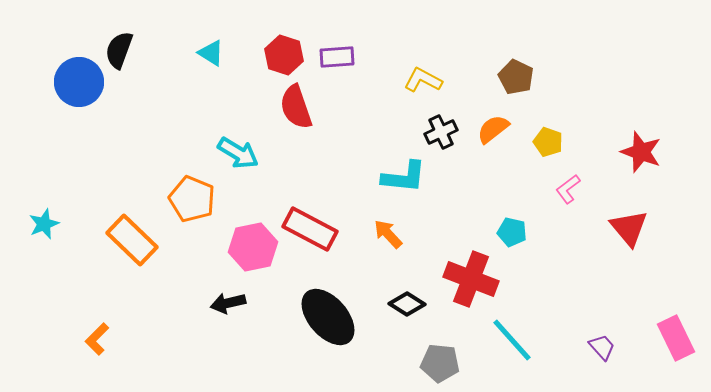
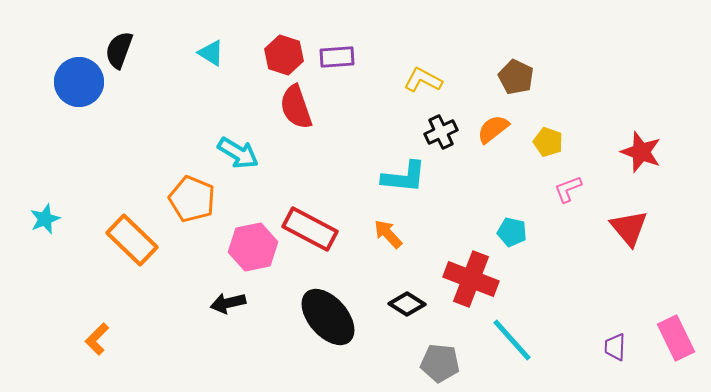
pink L-shape: rotated 16 degrees clockwise
cyan star: moved 1 px right, 5 px up
purple trapezoid: moved 13 px right; rotated 136 degrees counterclockwise
